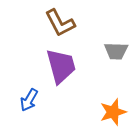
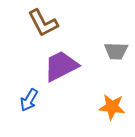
brown L-shape: moved 17 px left
purple trapezoid: rotated 102 degrees counterclockwise
orange star: moved 1 px left, 5 px up; rotated 24 degrees clockwise
